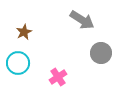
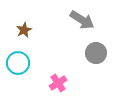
brown star: moved 2 px up
gray circle: moved 5 px left
pink cross: moved 6 px down
